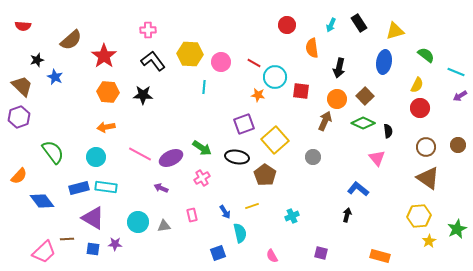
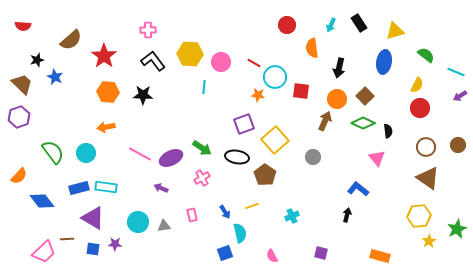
brown trapezoid at (22, 86): moved 2 px up
cyan circle at (96, 157): moved 10 px left, 4 px up
blue square at (218, 253): moved 7 px right
